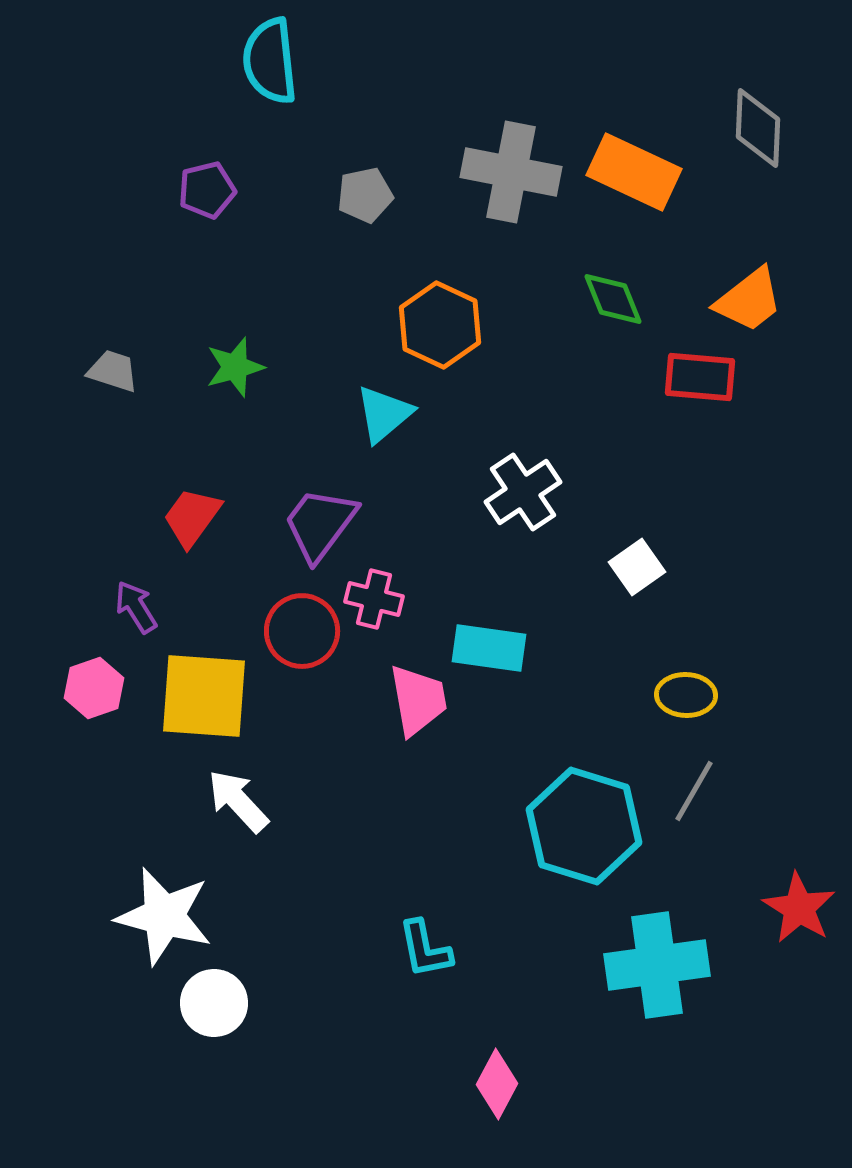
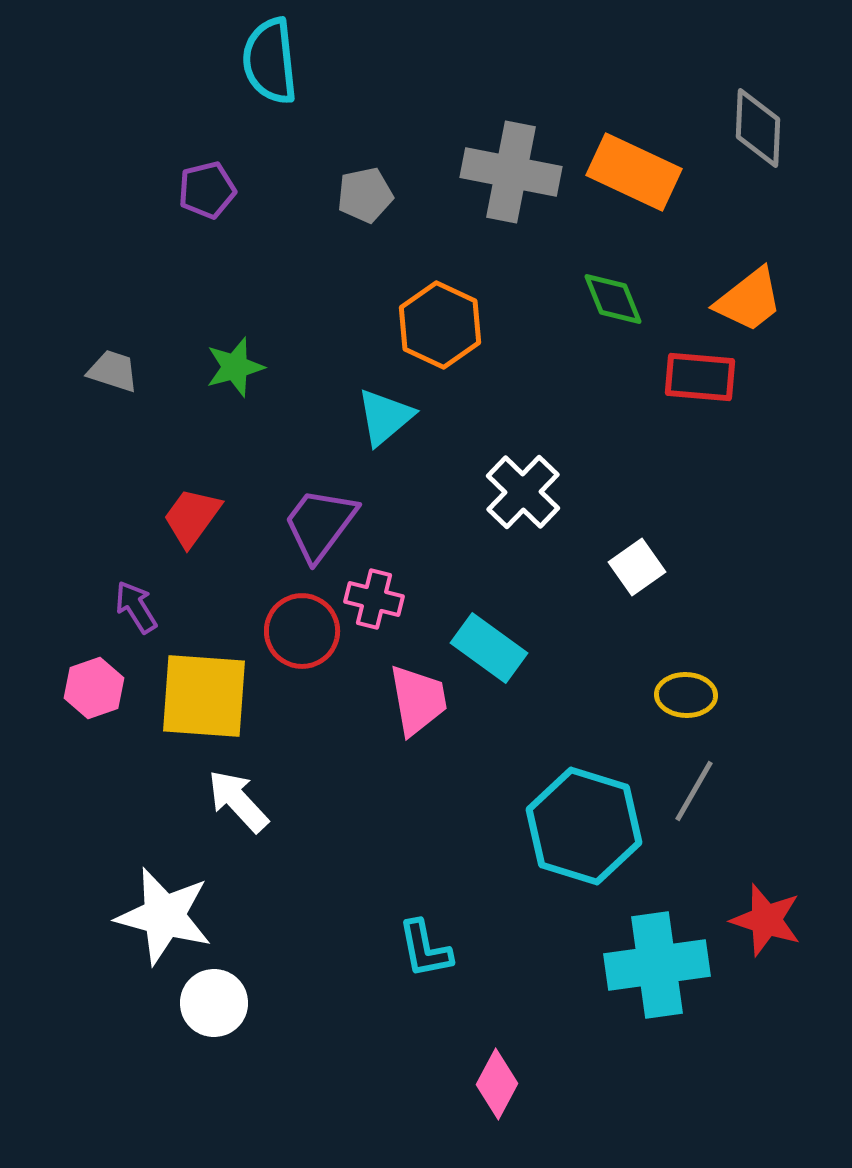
cyan triangle: moved 1 px right, 3 px down
white cross: rotated 12 degrees counterclockwise
cyan rectangle: rotated 28 degrees clockwise
red star: moved 33 px left, 12 px down; rotated 14 degrees counterclockwise
